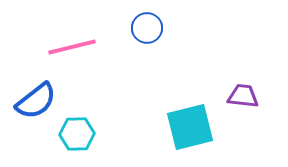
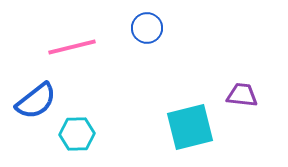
purple trapezoid: moved 1 px left, 1 px up
